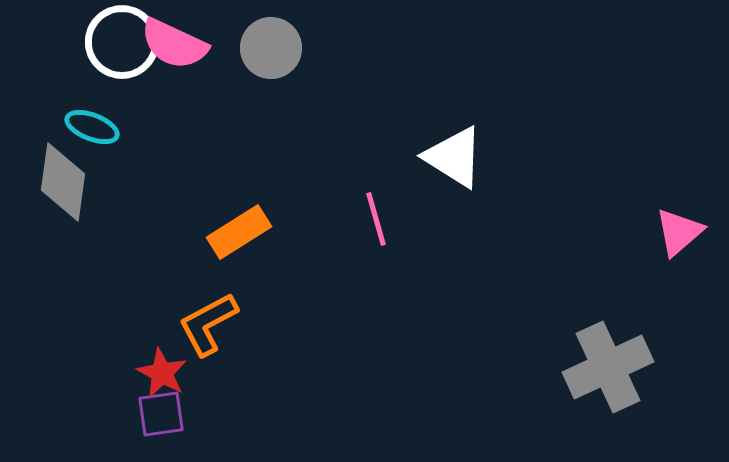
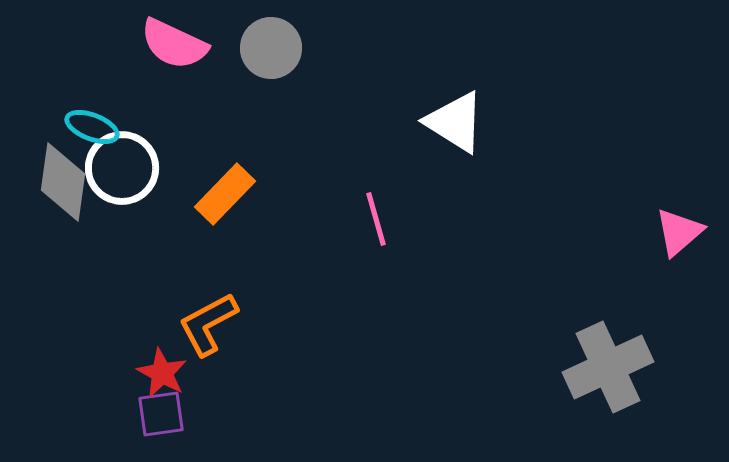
white circle: moved 126 px down
white triangle: moved 1 px right, 35 px up
orange rectangle: moved 14 px left, 38 px up; rotated 14 degrees counterclockwise
